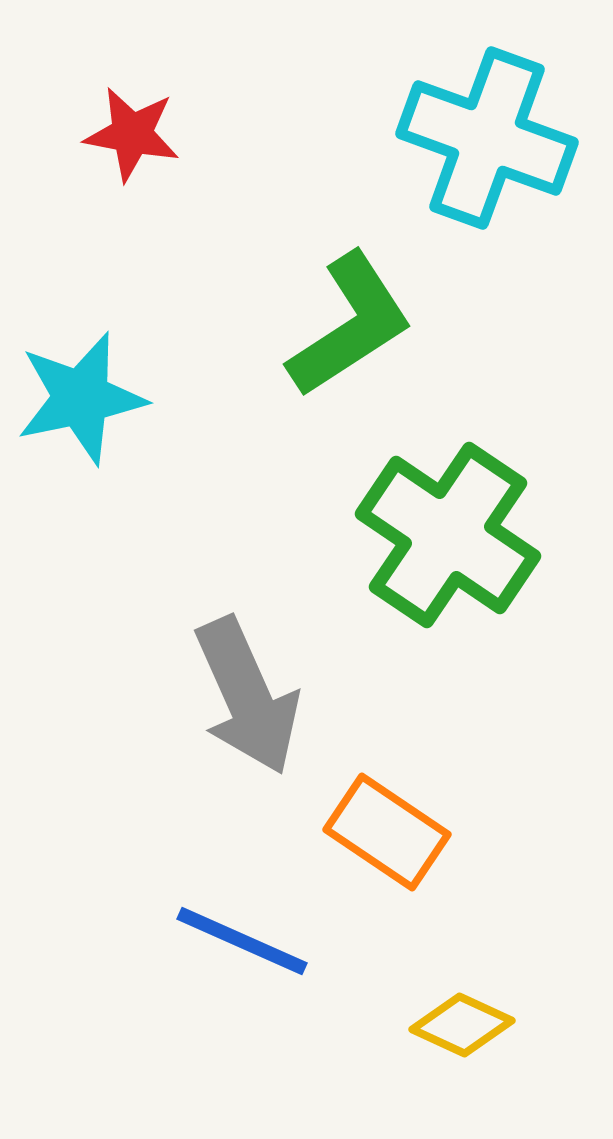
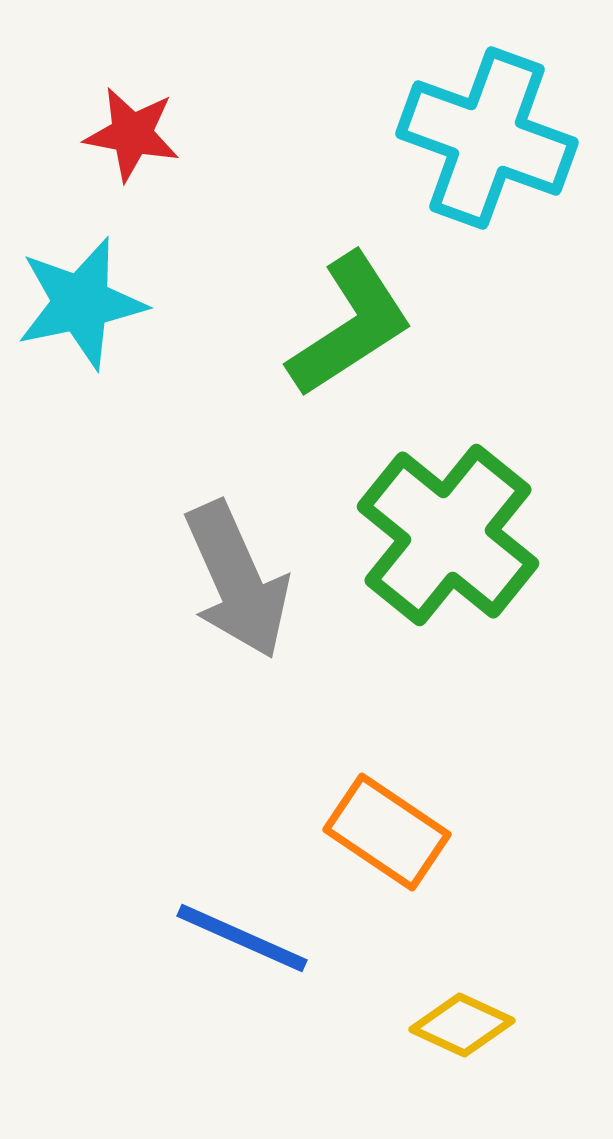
cyan star: moved 95 px up
green cross: rotated 5 degrees clockwise
gray arrow: moved 10 px left, 116 px up
blue line: moved 3 px up
